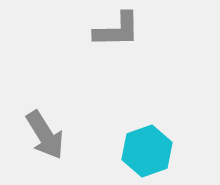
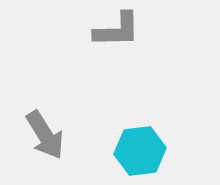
cyan hexagon: moved 7 px left; rotated 12 degrees clockwise
